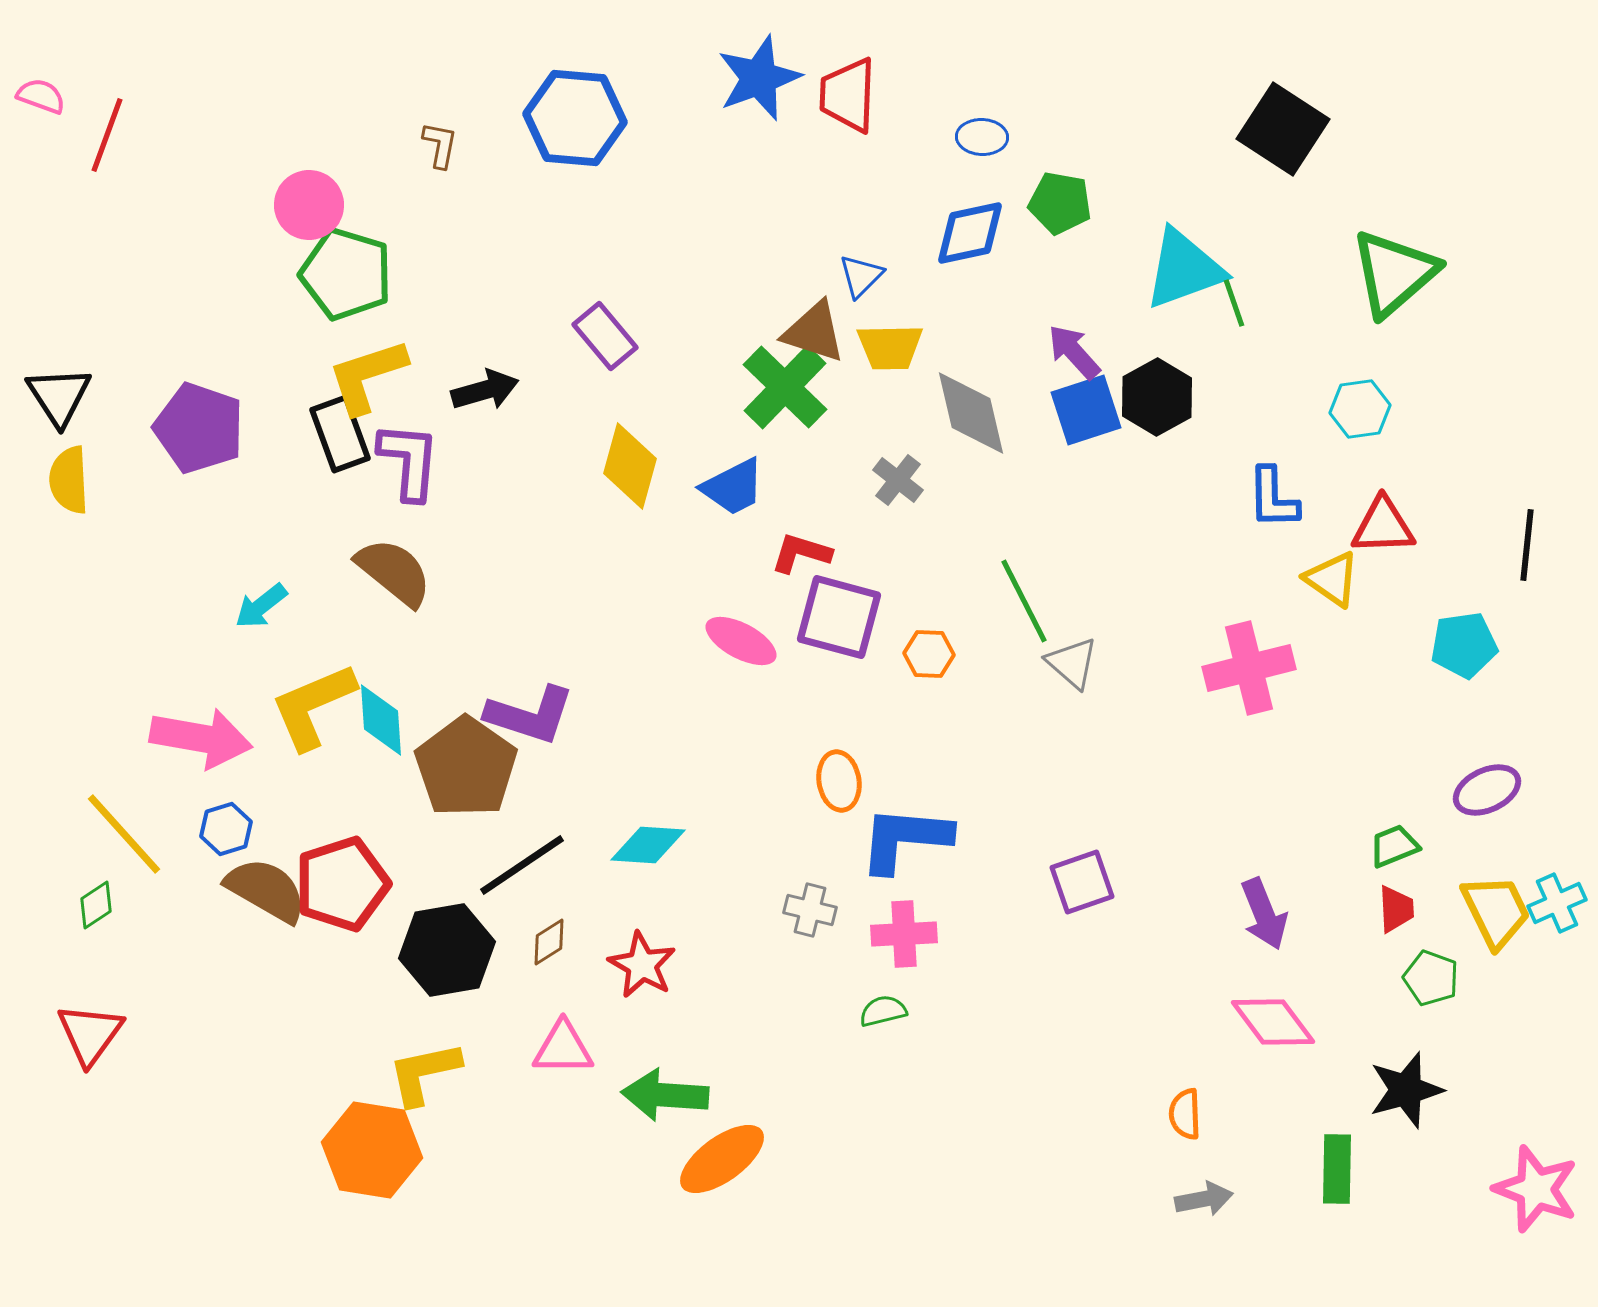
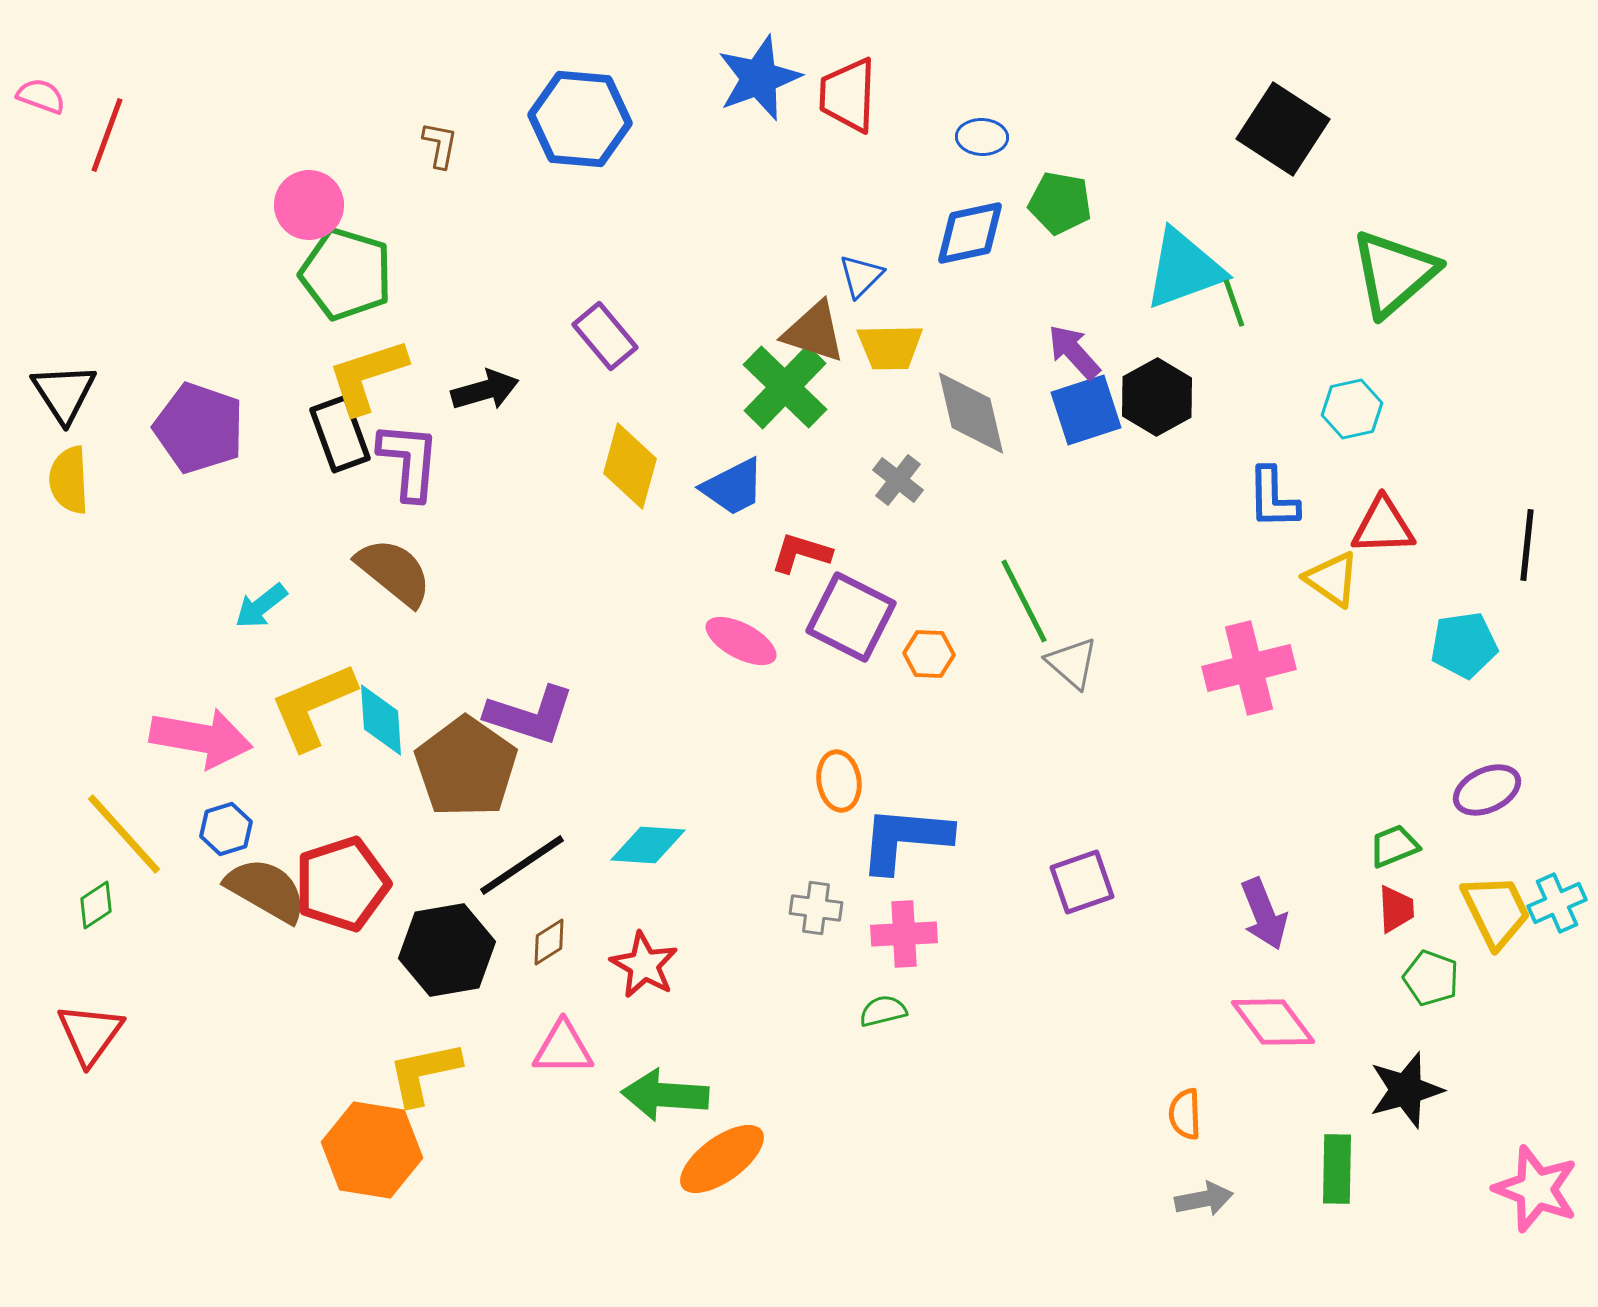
blue hexagon at (575, 118): moved 5 px right, 1 px down
black triangle at (59, 396): moved 5 px right, 3 px up
cyan hexagon at (1360, 409): moved 8 px left; rotated 4 degrees counterclockwise
purple square at (839, 617): moved 12 px right; rotated 12 degrees clockwise
gray cross at (810, 910): moved 6 px right, 2 px up; rotated 6 degrees counterclockwise
red star at (642, 965): moved 2 px right
